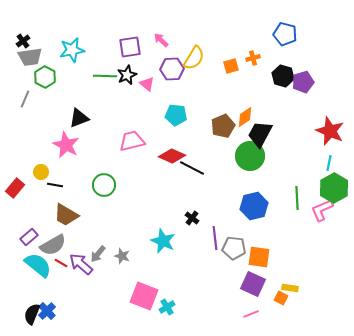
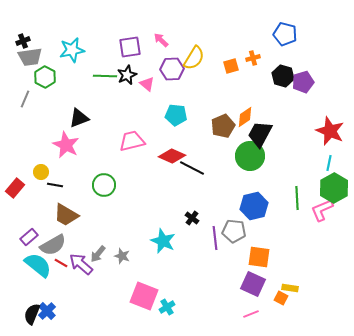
black cross at (23, 41): rotated 16 degrees clockwise
gray pentagon at (234, 248): moved 17 px up
